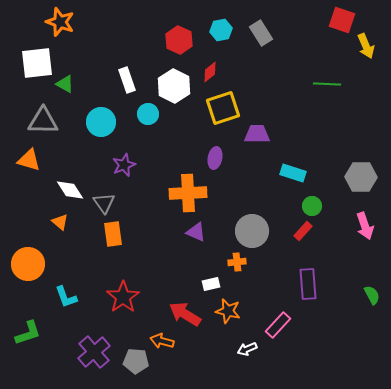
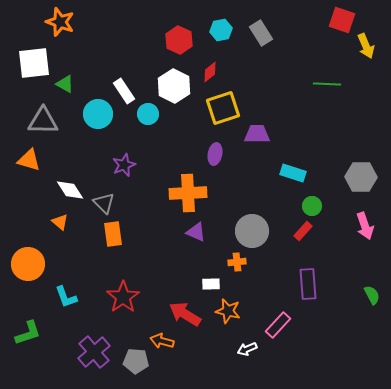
white square at (37, 63): moved 3 px left
white rectangle at (127, 80): moved 3 px left, 11 px down; rotated 15 degrees counterclockwise
cyan circle at (101, 122): moved 3 px left, 8 px up
purple ellipse at (215, 158): moved 4 px up
gray triangle at (104, 203): rotated 10 degrees counterclockwise
white rectangle at (211, 284): rotated 12 degrees clockwise
